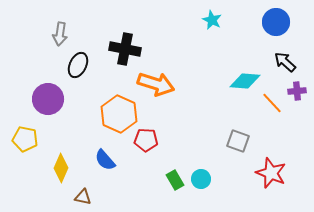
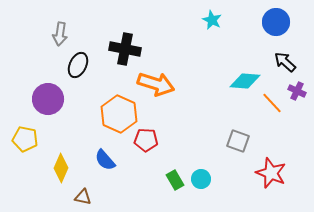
purple cross: rotated 30 degrees clockwise
